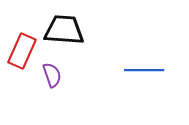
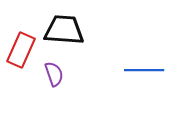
red rectangle: moved 1 px left, 1 px up
purple semicircle: moved 2 px right, 1 px up
